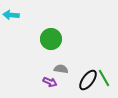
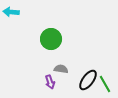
cyan arrow: moved 3 px up
green line: moved 1 px right, 6 px down
purple arrow: rotated 48 degrees clockwise
